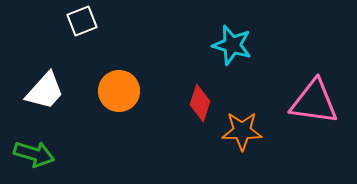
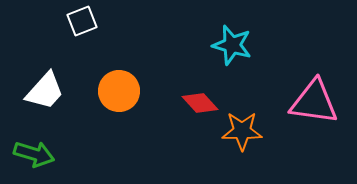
red diamond: rotated 60 degrees counterclockwise
